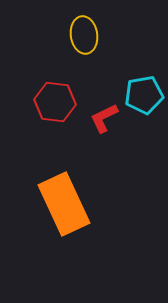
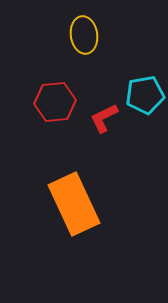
cyan pentagon: moved 1 px right
red hexagon: rotated 12 degrees counterclockwise
orange rectangle: moved 10 px right
